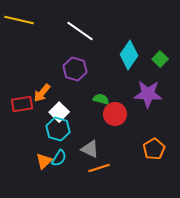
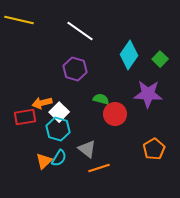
orange arrow: moved 10 px down; rotated 36 degrees clockwise
red rectangle: moved 3 px right, 13 px down
gray triangle: moved 3 px left; rotated 12 degrees clockwise
